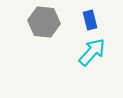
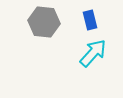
cyan arrow: moved 1 px right, 1 px down
